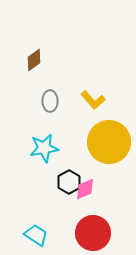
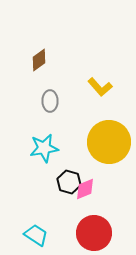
brown diamond: moved 5 px right
yellow L-shape: moved 7 px right, 13 px up
black hexagon: rotated 15 degrees counterclockwise
red circle: moved 1 px right
